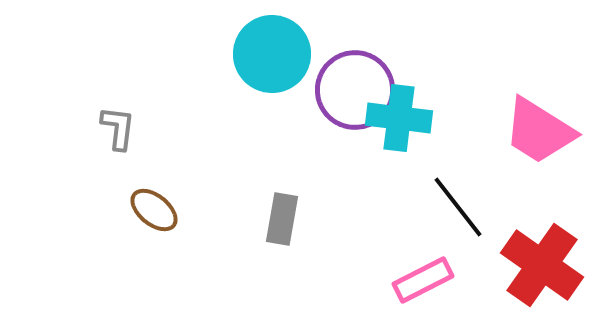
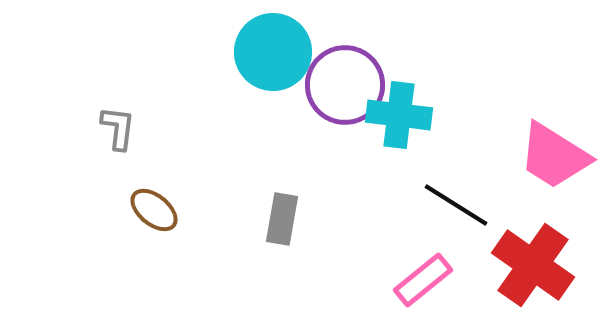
cyan circle: moved 1 px right, 2 px up
purple circle: moved 10 px left, 5 px up
cyan cross: moved 3 px up
pink trapezoid: moved 15 px right, 25 px down
black line: moved 2 px left, 2 px up; rotated 20 degrees counterclockwise
red cross: moved 9 px left
pink rectangle: rotated 12 degrees counterclockwise
